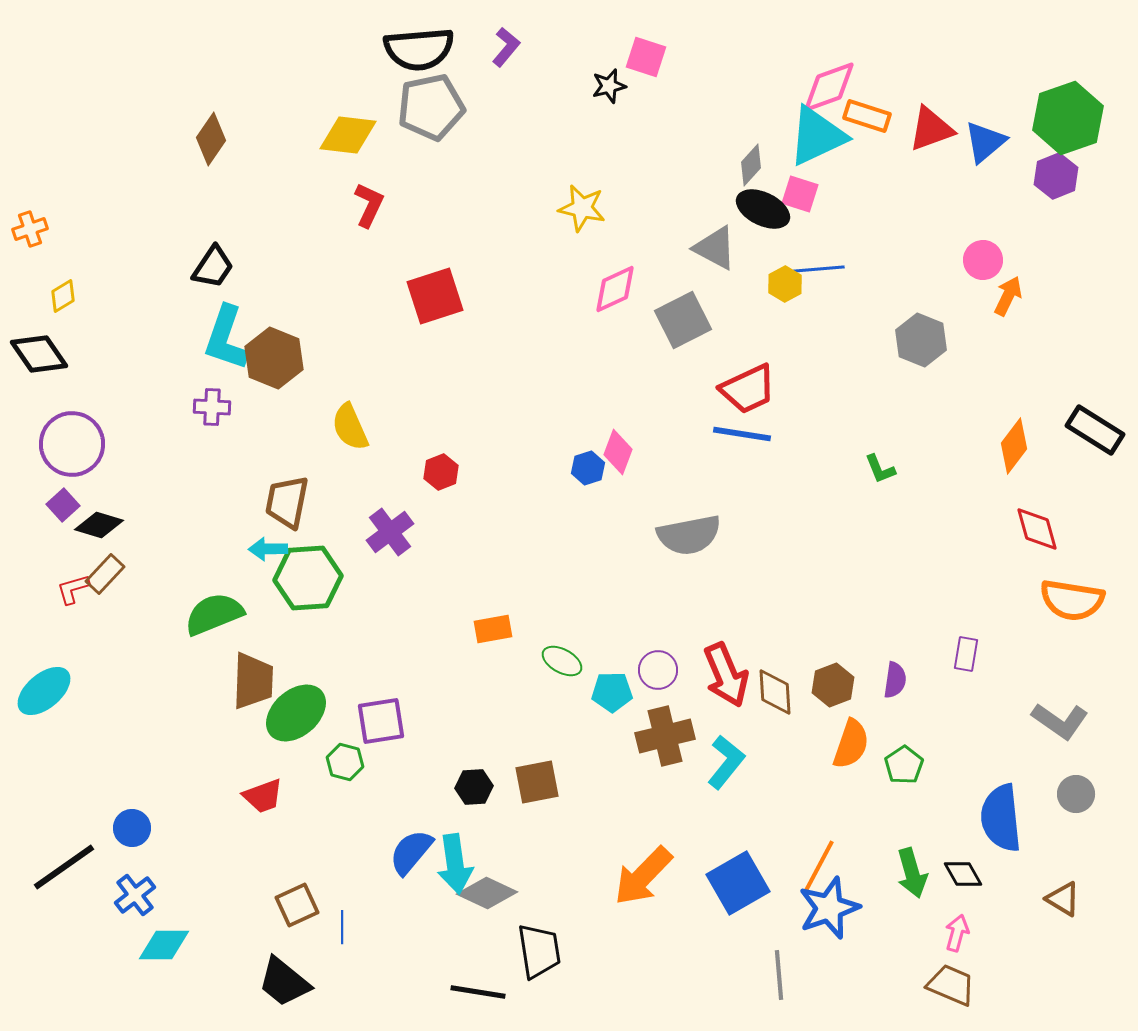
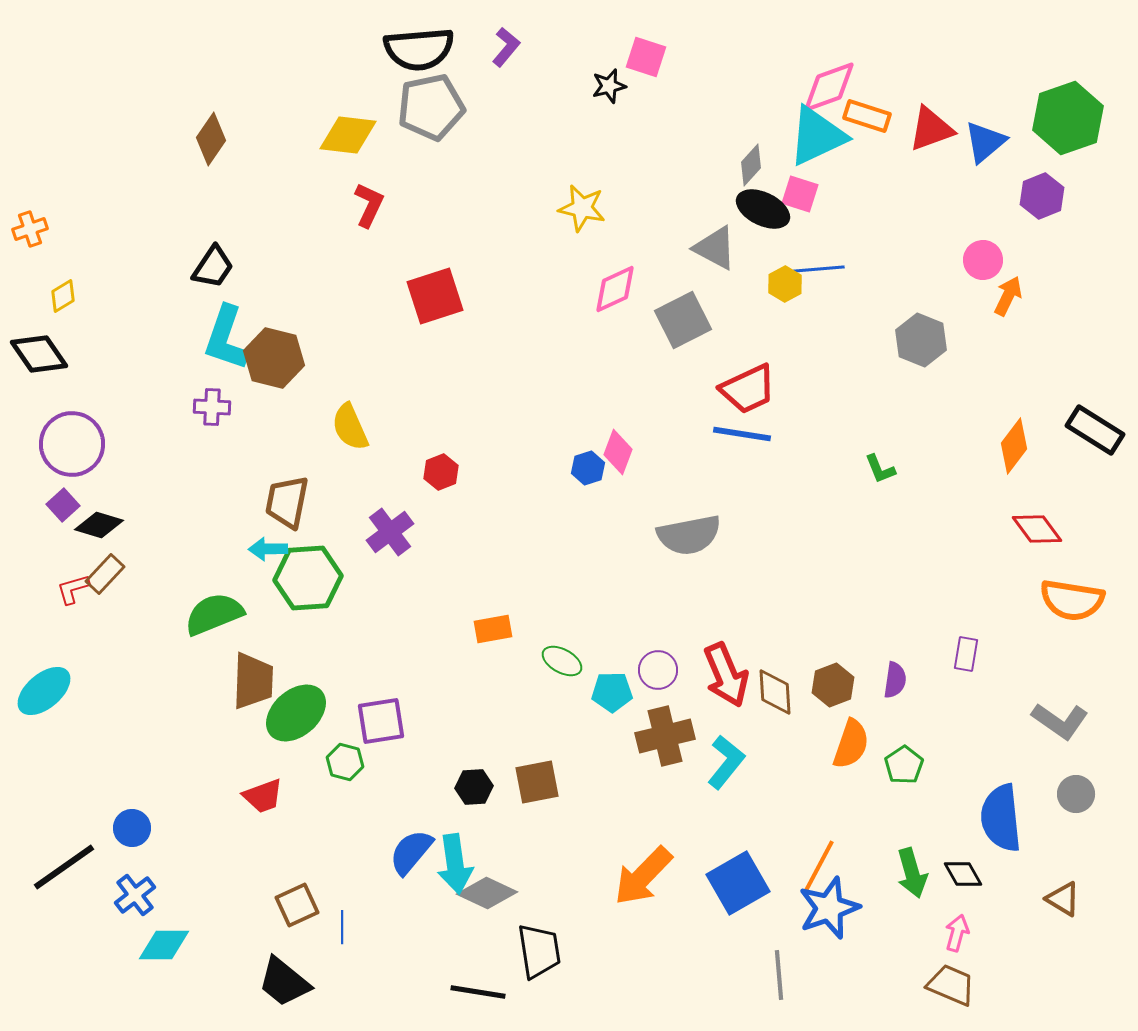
purple hexagon at (1056, 176): moved 14 px left, 20 px down
brown hexagon at (274, 358): rotated 8 degrees counterclockwise
red diamond at (1037, 529): rotated 21 degrees counterclockwise
